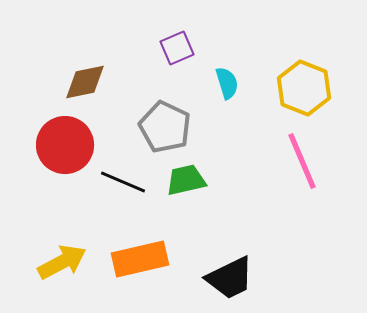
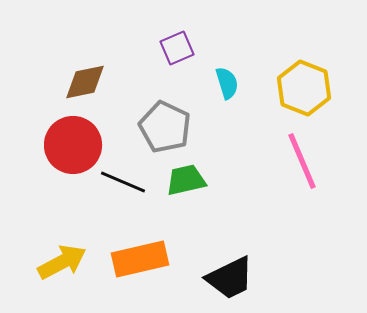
red circle: moved 8 px right
